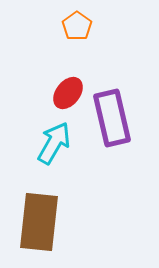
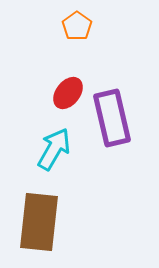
cyan arrow: moved 6 px down
